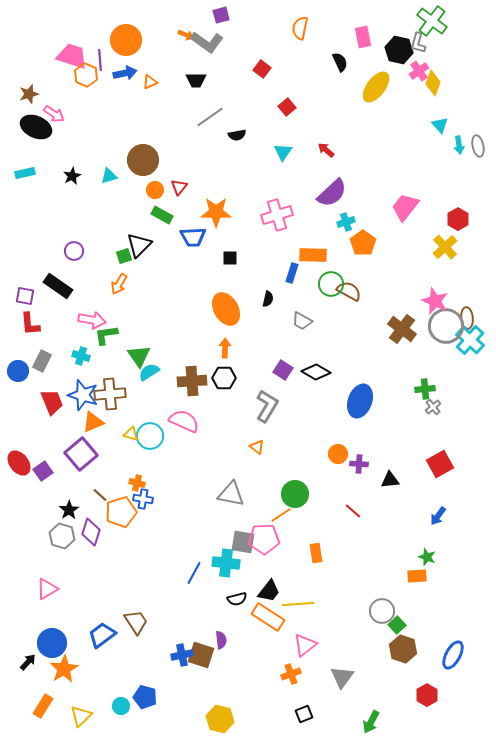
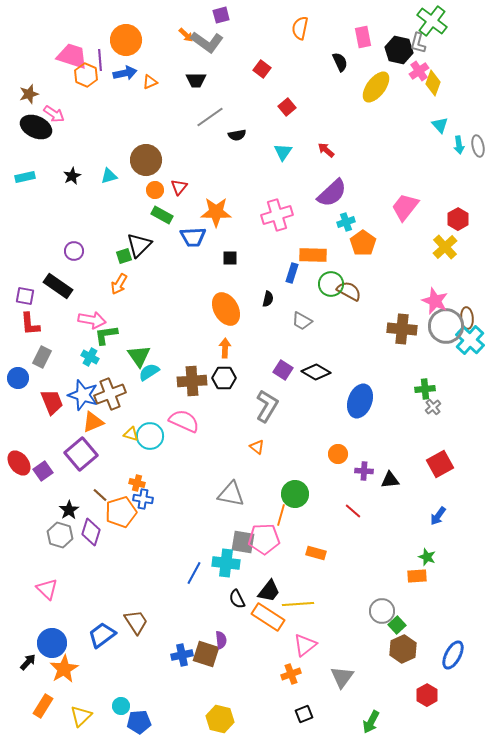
orange arrow at (186, 35): rotated 21 degrees clockwise
brown circle at (143, 160): moved 3 px right
cyan rectangle at (25, 173): moved 4 px down
brown cross at (402, 329): rotated 32 degrees counterclockwise
cyan cross at (81, 356): moved 9 px right, 1 px down; rotated 12 degrees clockwise
gray rectangle at (42, 361): moved 4 px up
blue circle at (18, 371): moved 7 px down
brown cross at (110, 394): rotated 16 degrees counterclockwise
purple cross at (359, 464): moved 5 px right, 7 px down
orange line at (281, 515): rotated 40 degrees counterclockwise
gray hexagon at (62, 536): moved 2 px left, 1 px up
orange rectangle at (316, 553): rotated 66 degrees counterclockwise
pink triangle at (47, 589): rotated 45 degrees counterclockwise
black semicircle at (237, 599): rotated 78 degrees clockwise
brown hexagon at (403, 649): rotated 16 degrees clockwise
brown square at (201, 655): moved 5 px right, 1 px up
blue pentagon at (145, 697): moved 6 px left, 25 px down; rotated 20 degrees counterclockwise
